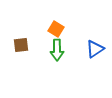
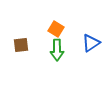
blue triangle: moved 4 px left, 6 px up
